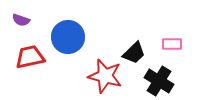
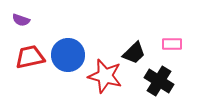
blue circle: moved 18 px down
